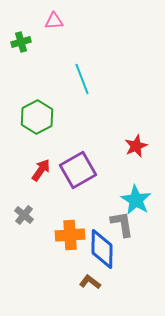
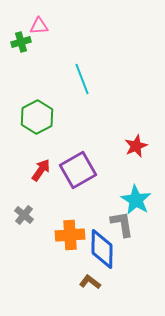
pink triangle: moved 15 px left, 5 px down
